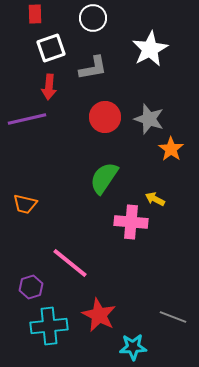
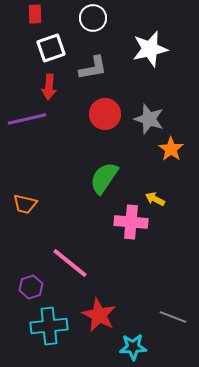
white star: rotated 15 degrees clockwise
red circle: moved 3 px up
